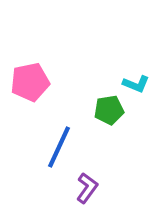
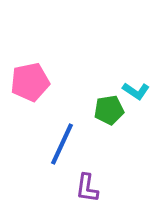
cyan L-shape: moved 7 px down; rotated 12 degrees clockwise
blue line: moved 3 px right, 3 px up
purple L-shape: rotated 152 degrees clockwise
